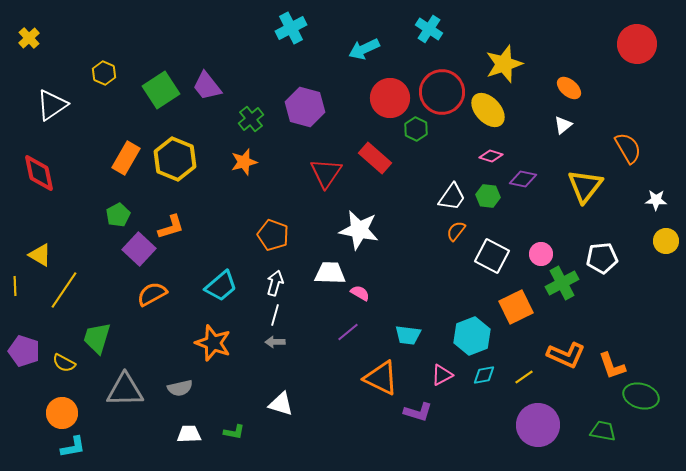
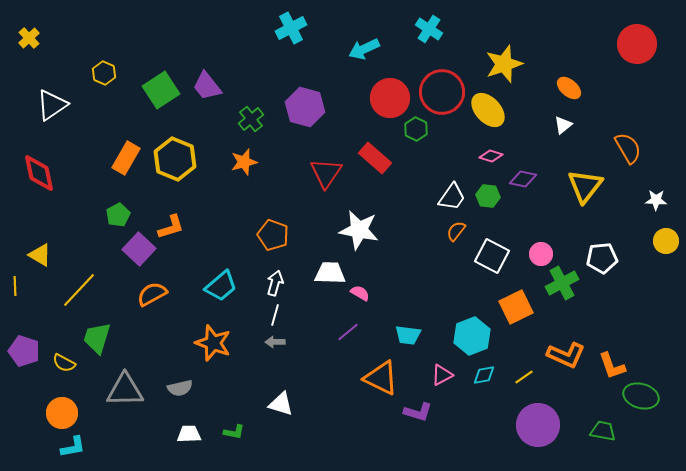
yellow line at (64, 290): moved 15 px right; rotated 9 degrees clockwise
